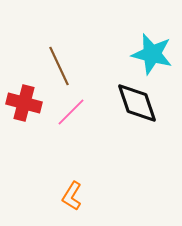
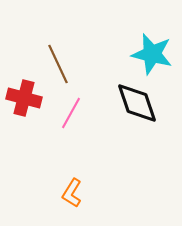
brown line: moved 1 px left, 2 px up
red cross: moved 5 px up
pink line: moved 1 px down; rotated 16 degrees counterclockwise
orange L-shape: moved 3 px up
